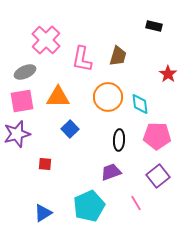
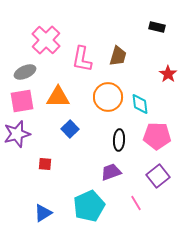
black rectangle: moved 3 px right, 1 px down
